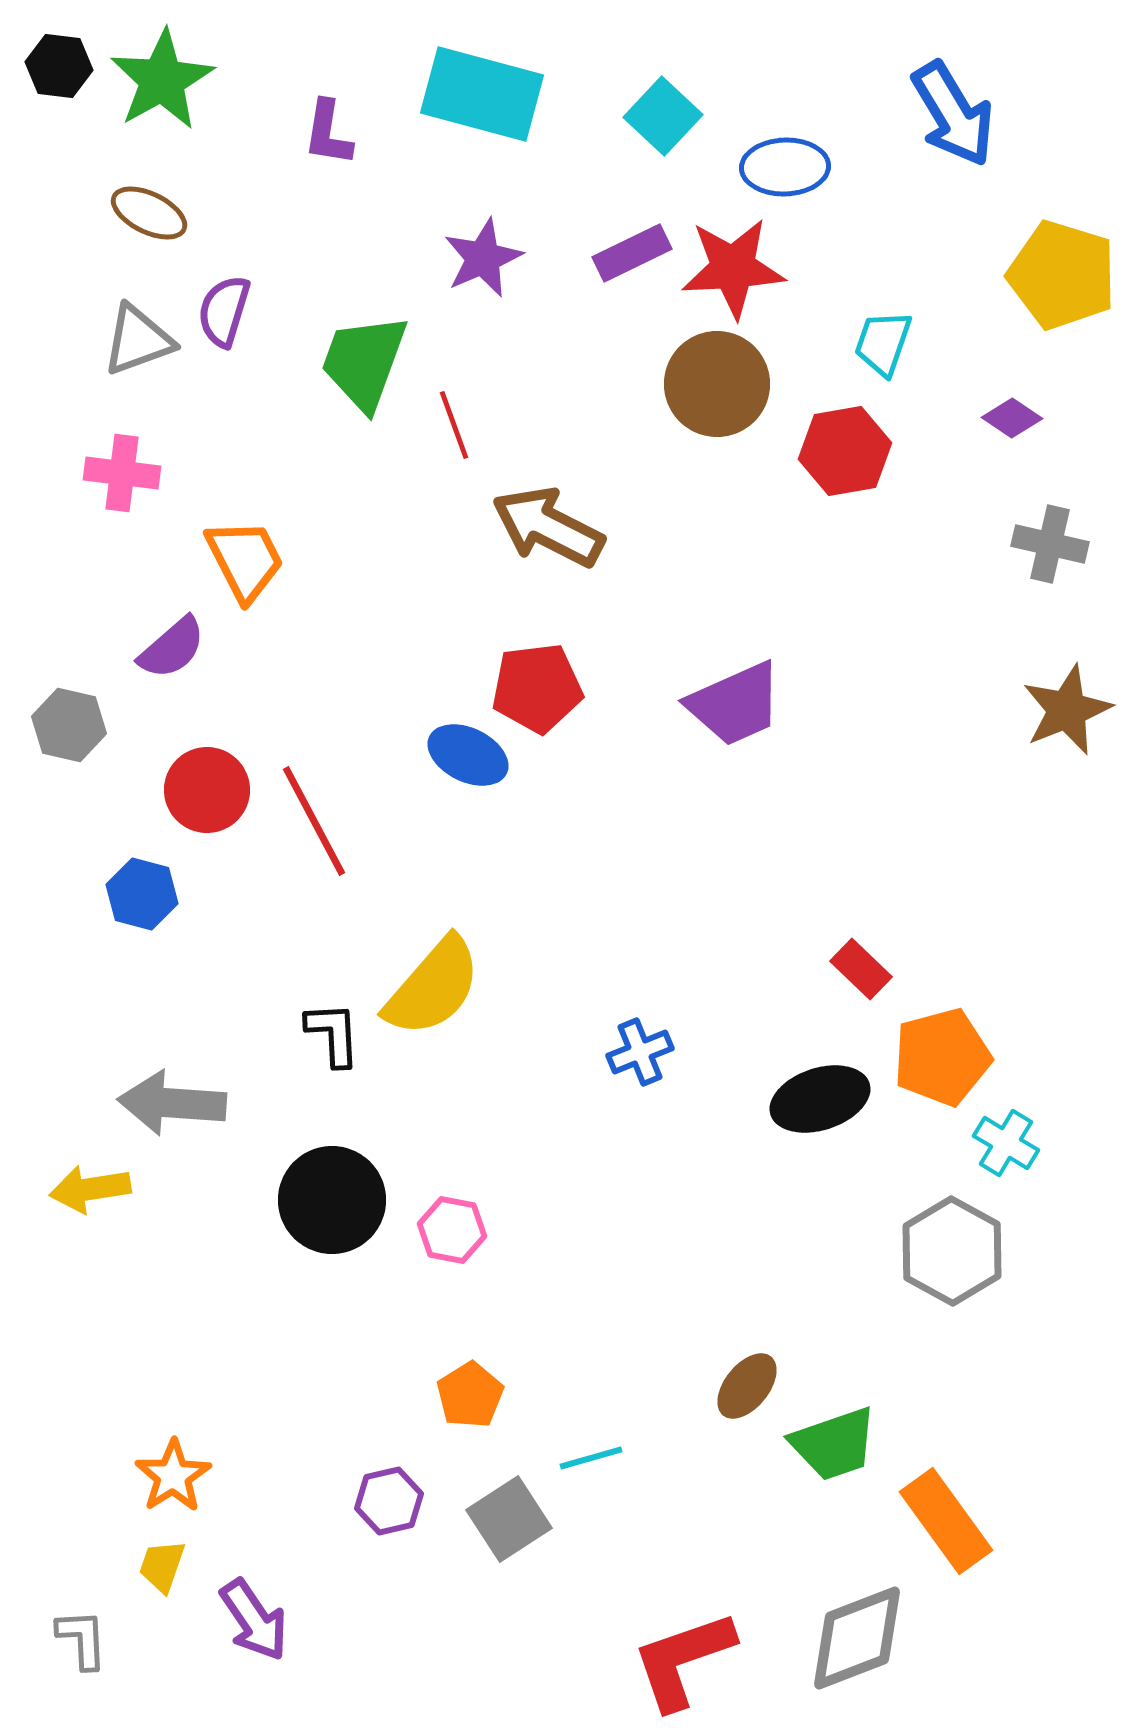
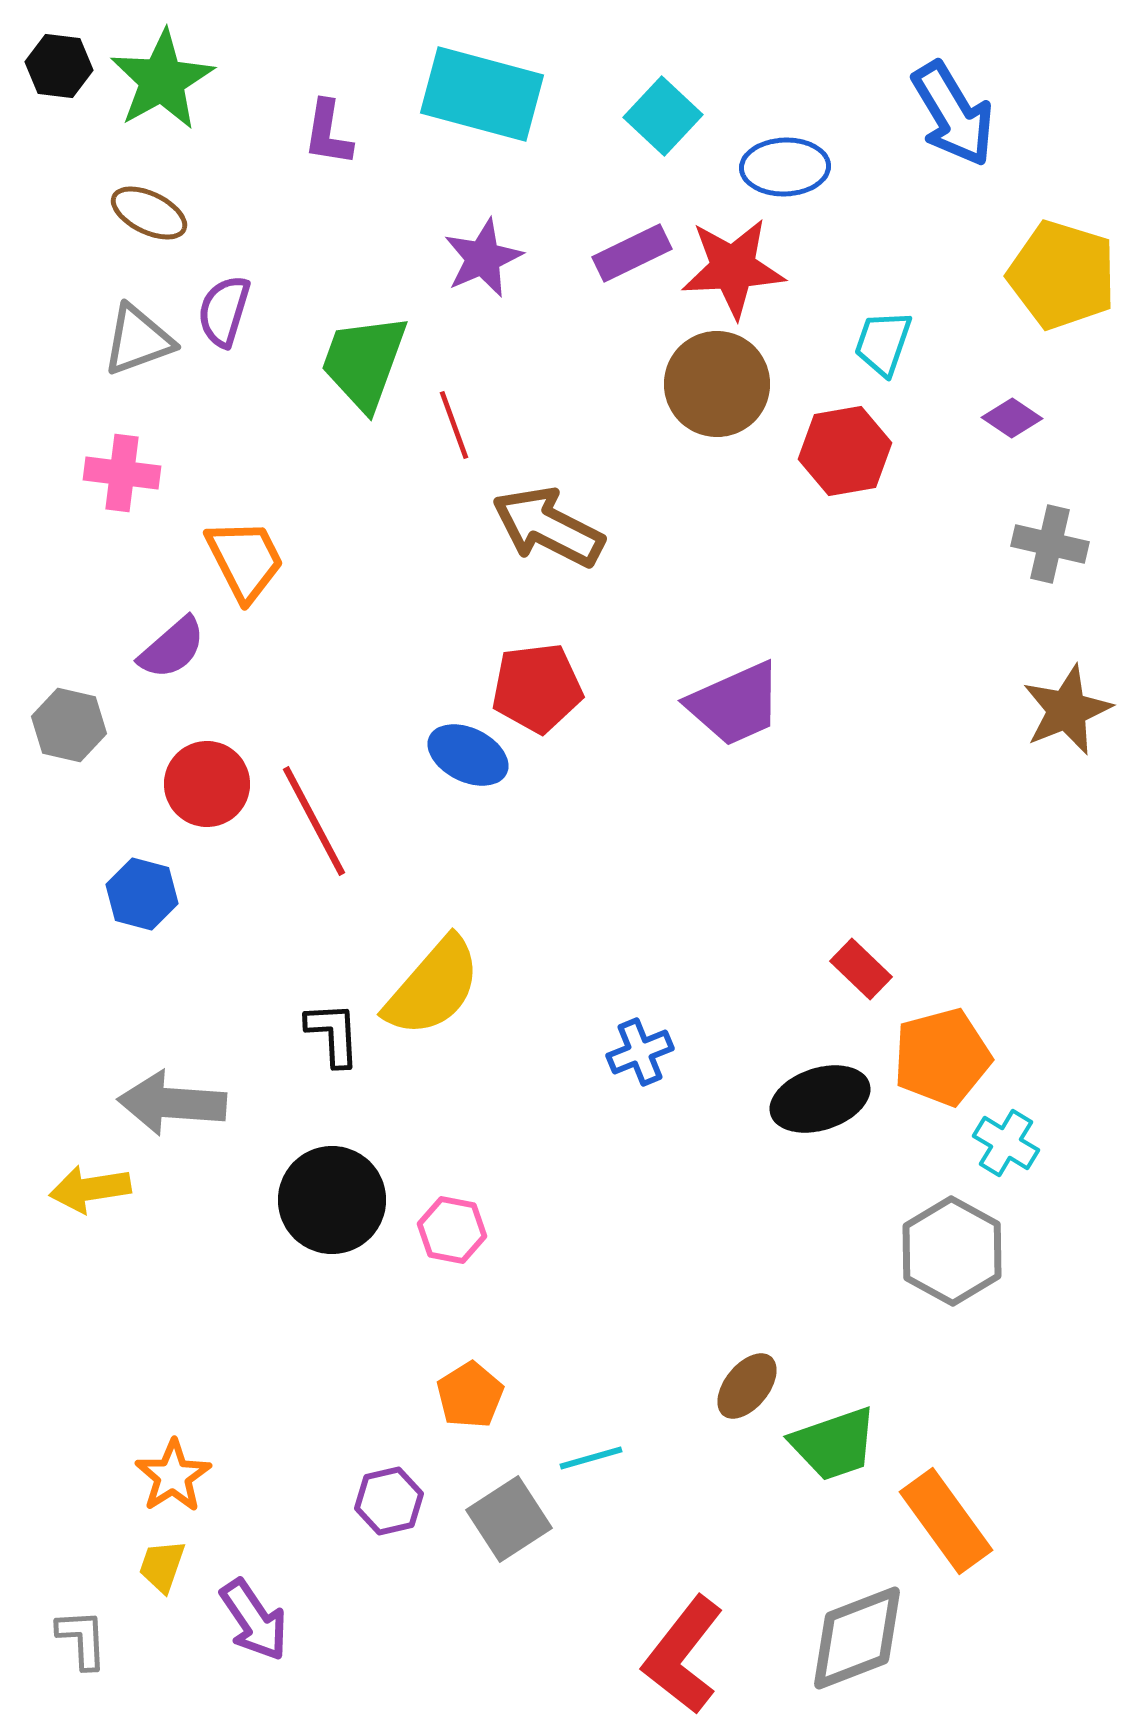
red circle at (207, 790): moved 6 px up
red L-shape at (683, 1660): moved 5 px up; rotated 33 degrees counterclockwise
